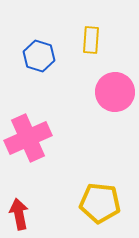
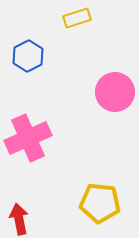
yellow rectangle: moved 14 px left, 22 px up; rotated 68 degrees clockwise
blue hexagon: moved 11 px left; rotated 16 degrees clockwise
red arrow: moved 5 px down
